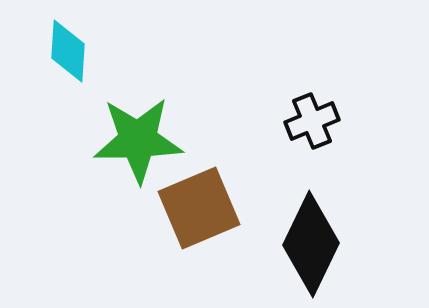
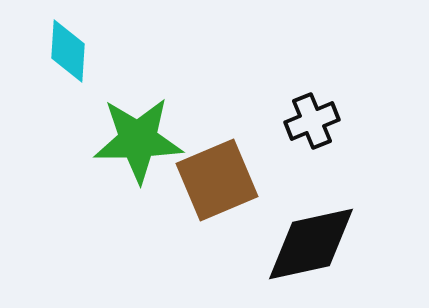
brown square: moved 18 px right, 28 px up
black diamond: rotated 52 degrees clockwise
